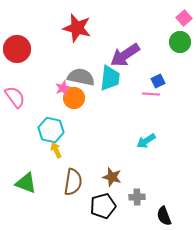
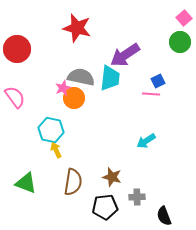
black pentagon: moved 2 px right, 1 px down; rotated 10 degrees clockwise
